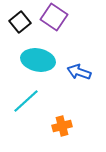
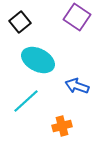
purple square: moved 23 px right
cyan ellipse: rotated 16 degrees clockwise
blue arrow: moved 2 px left, 14 px down
